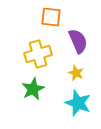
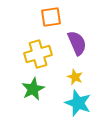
orange square: rotated 15 degrees counterclockwise
purple semicircle: moved 1 px left, 2 px down
yellow star: moved 1 px left, 4 px down
